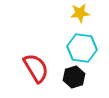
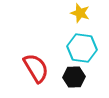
yellow star: rotated 24 degrees clockwise
black hexagon: rotated 15 degrees clockwise
